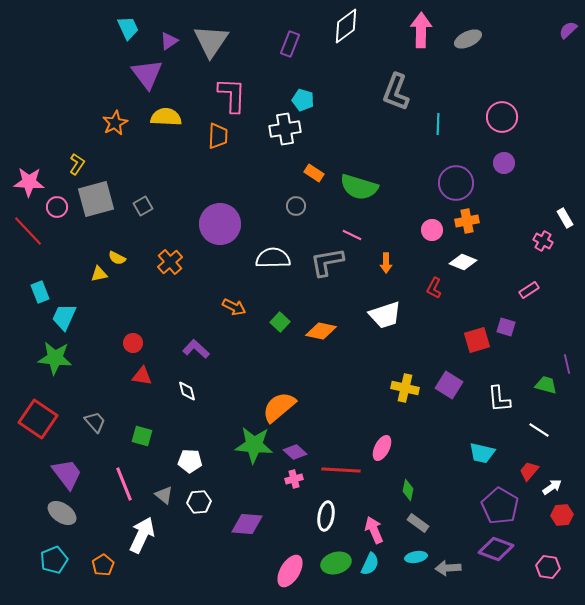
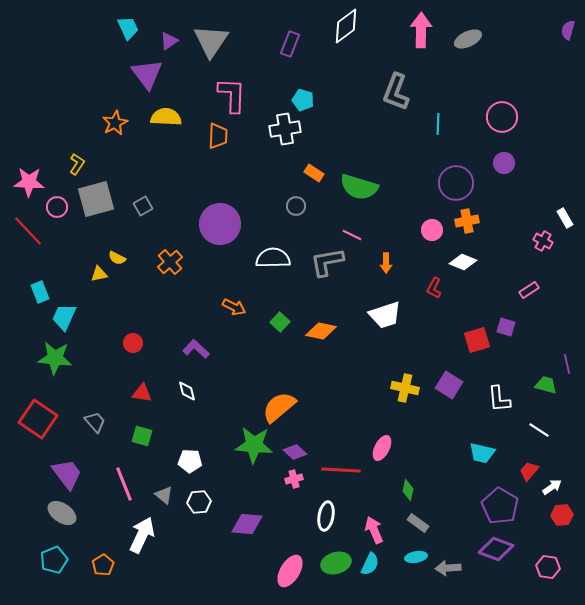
purple semicircle at (568, 30): rotated 30 degrees counterclockwise
red triangle at (142, 376): moved 17 px down
